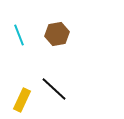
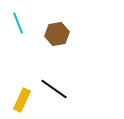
cyan line: moved 1 px left, 12 px up
black line: rotated 8 degrees counterclockwise
